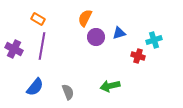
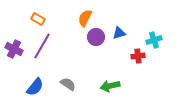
purple line: rotated 20 degrees clockwise
red cross: rotated 24 degrees counterclockwise
gray semicircle: moved 8 px up; rotated 35 degrees counterclockwise
